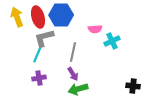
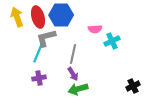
gray L-shape: moved 2 px right
gray line: moved 2 px down
black cross: rotated 32 degrees counterclockwise
